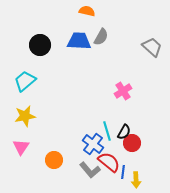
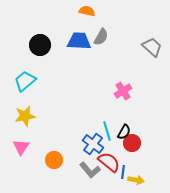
yellow arrow: rotated 77 degrees counterclockwise
